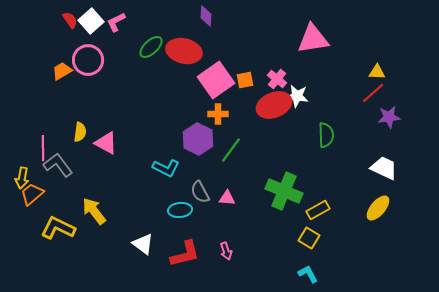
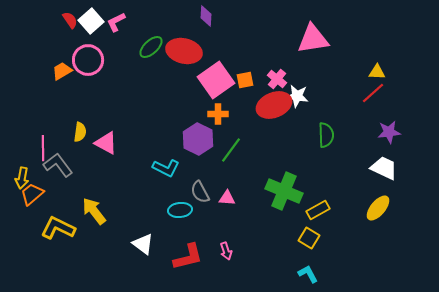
purple star at (389, 117): moved 15 px down
red L-shape at (185, 254): moved 3 px right, 3 px down
